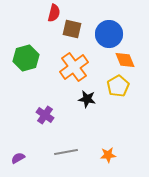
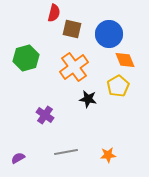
black star: moved 1 px right
